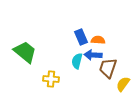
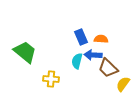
orange semicircle: moved 3 px right, 1 px up
brown trapezoid: rotated 65 degrees counterclockwise
